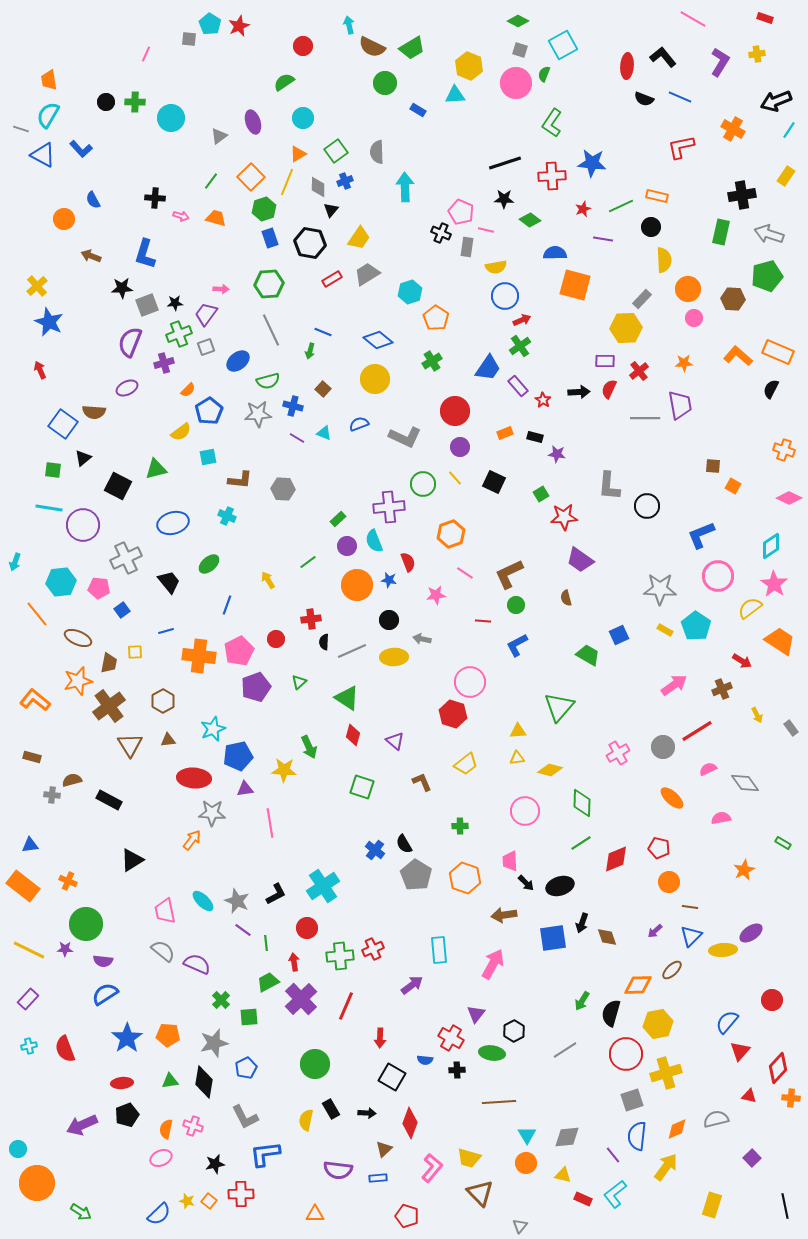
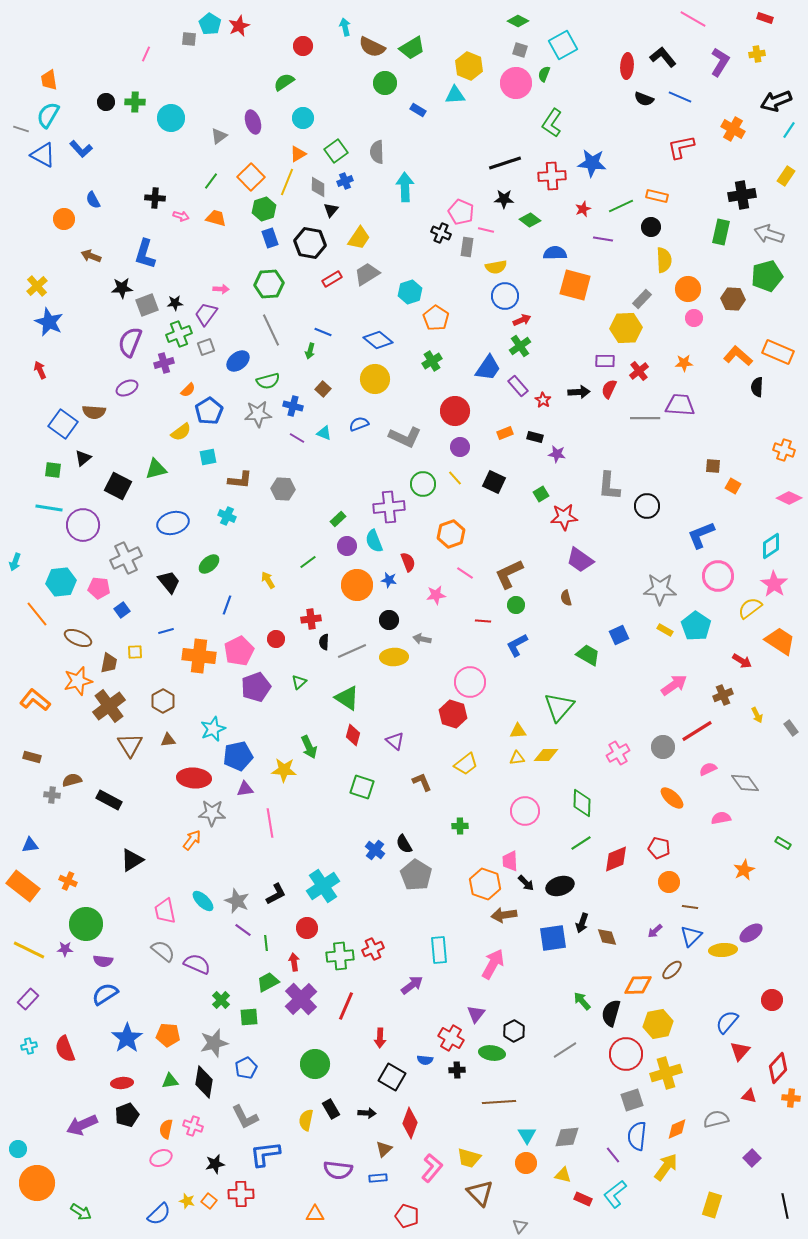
cyan arrow at (349, 25): moved 4 px left, 2 px down
black semicircle at (771, 389): moved 14 px left, 2 px up; rotated 24 degrees counterclockwise
purple trapezoid at (680, 405): rotated 76 degrees counterclockwise
brown cross at (722, 689): moved 1 px right, 6 px down
yellow diamond at (550, 770): moved 4 px left, 15 px up; rotated 15 degrees counterclockwise
orange hexagon at (465, 878): moved 20 px right, 6 px down
green arrow at (582, 1001): rotated 108 degrees clockwise
